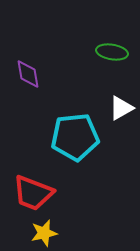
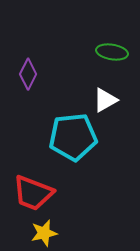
purple diamond: rotated 36 degrees clockwise
white triangle: moved 16 px left, 8 px up
cyan pentagon: moved 2 px left
